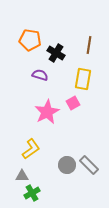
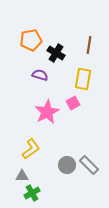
orange pentagon: moved 1 px right; rotated 20 degrees counterclockwise
